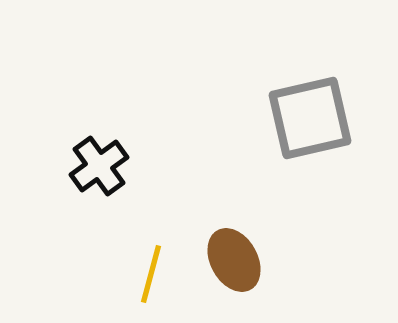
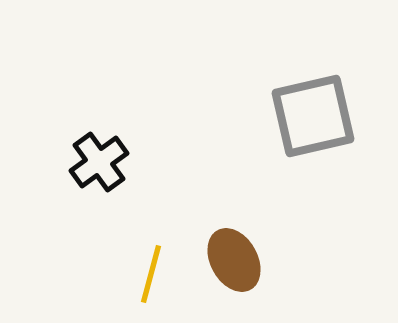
gray square: moved 3 px right, 2 px up
black cross: moved 4 px up
